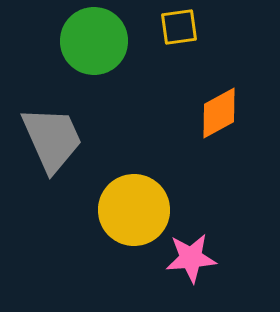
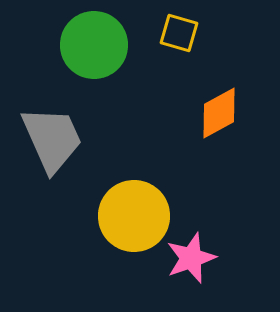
yellow square: moved 6 px down; rotated 24 degrees clockwise
green circle: moved 4 px down
yellow circle: moved 6 px down
pink star: rotated 15 degrees counterclockwise
